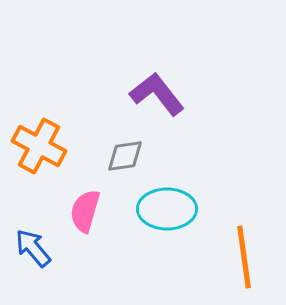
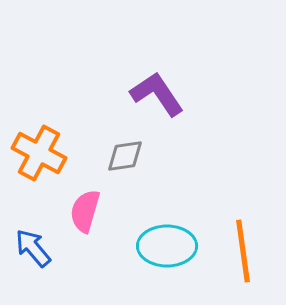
purple L-shape: rotated 4 degrees clockwise
orange cross: moved 7 px down
cyan ellipse: moved 37 px down
orange line: moved 1 px left, 6 px up
